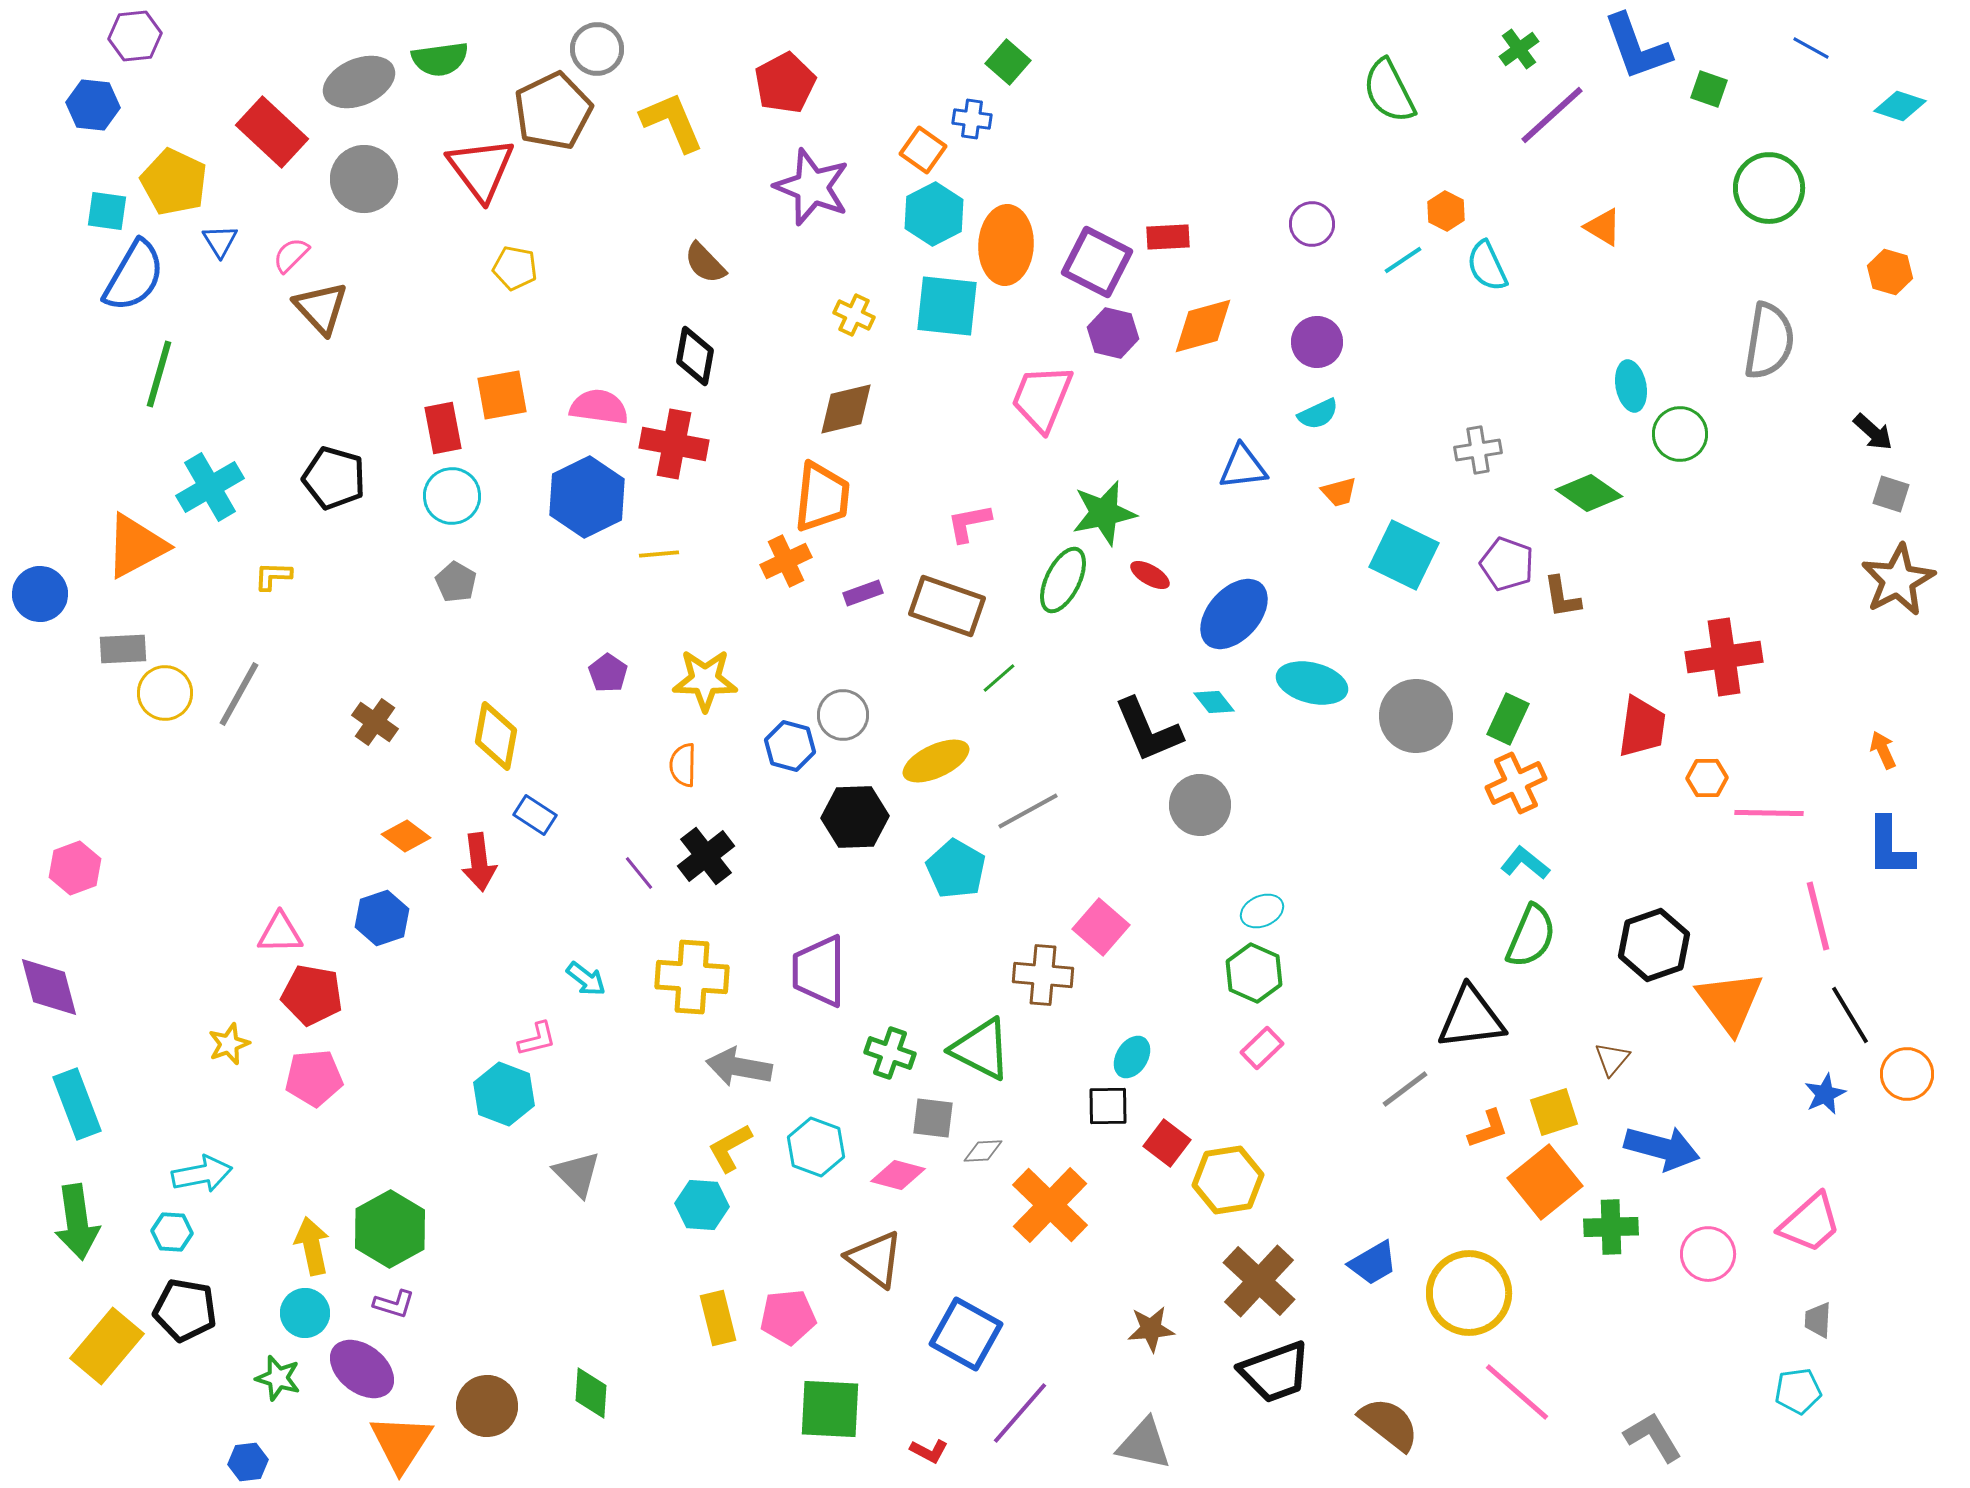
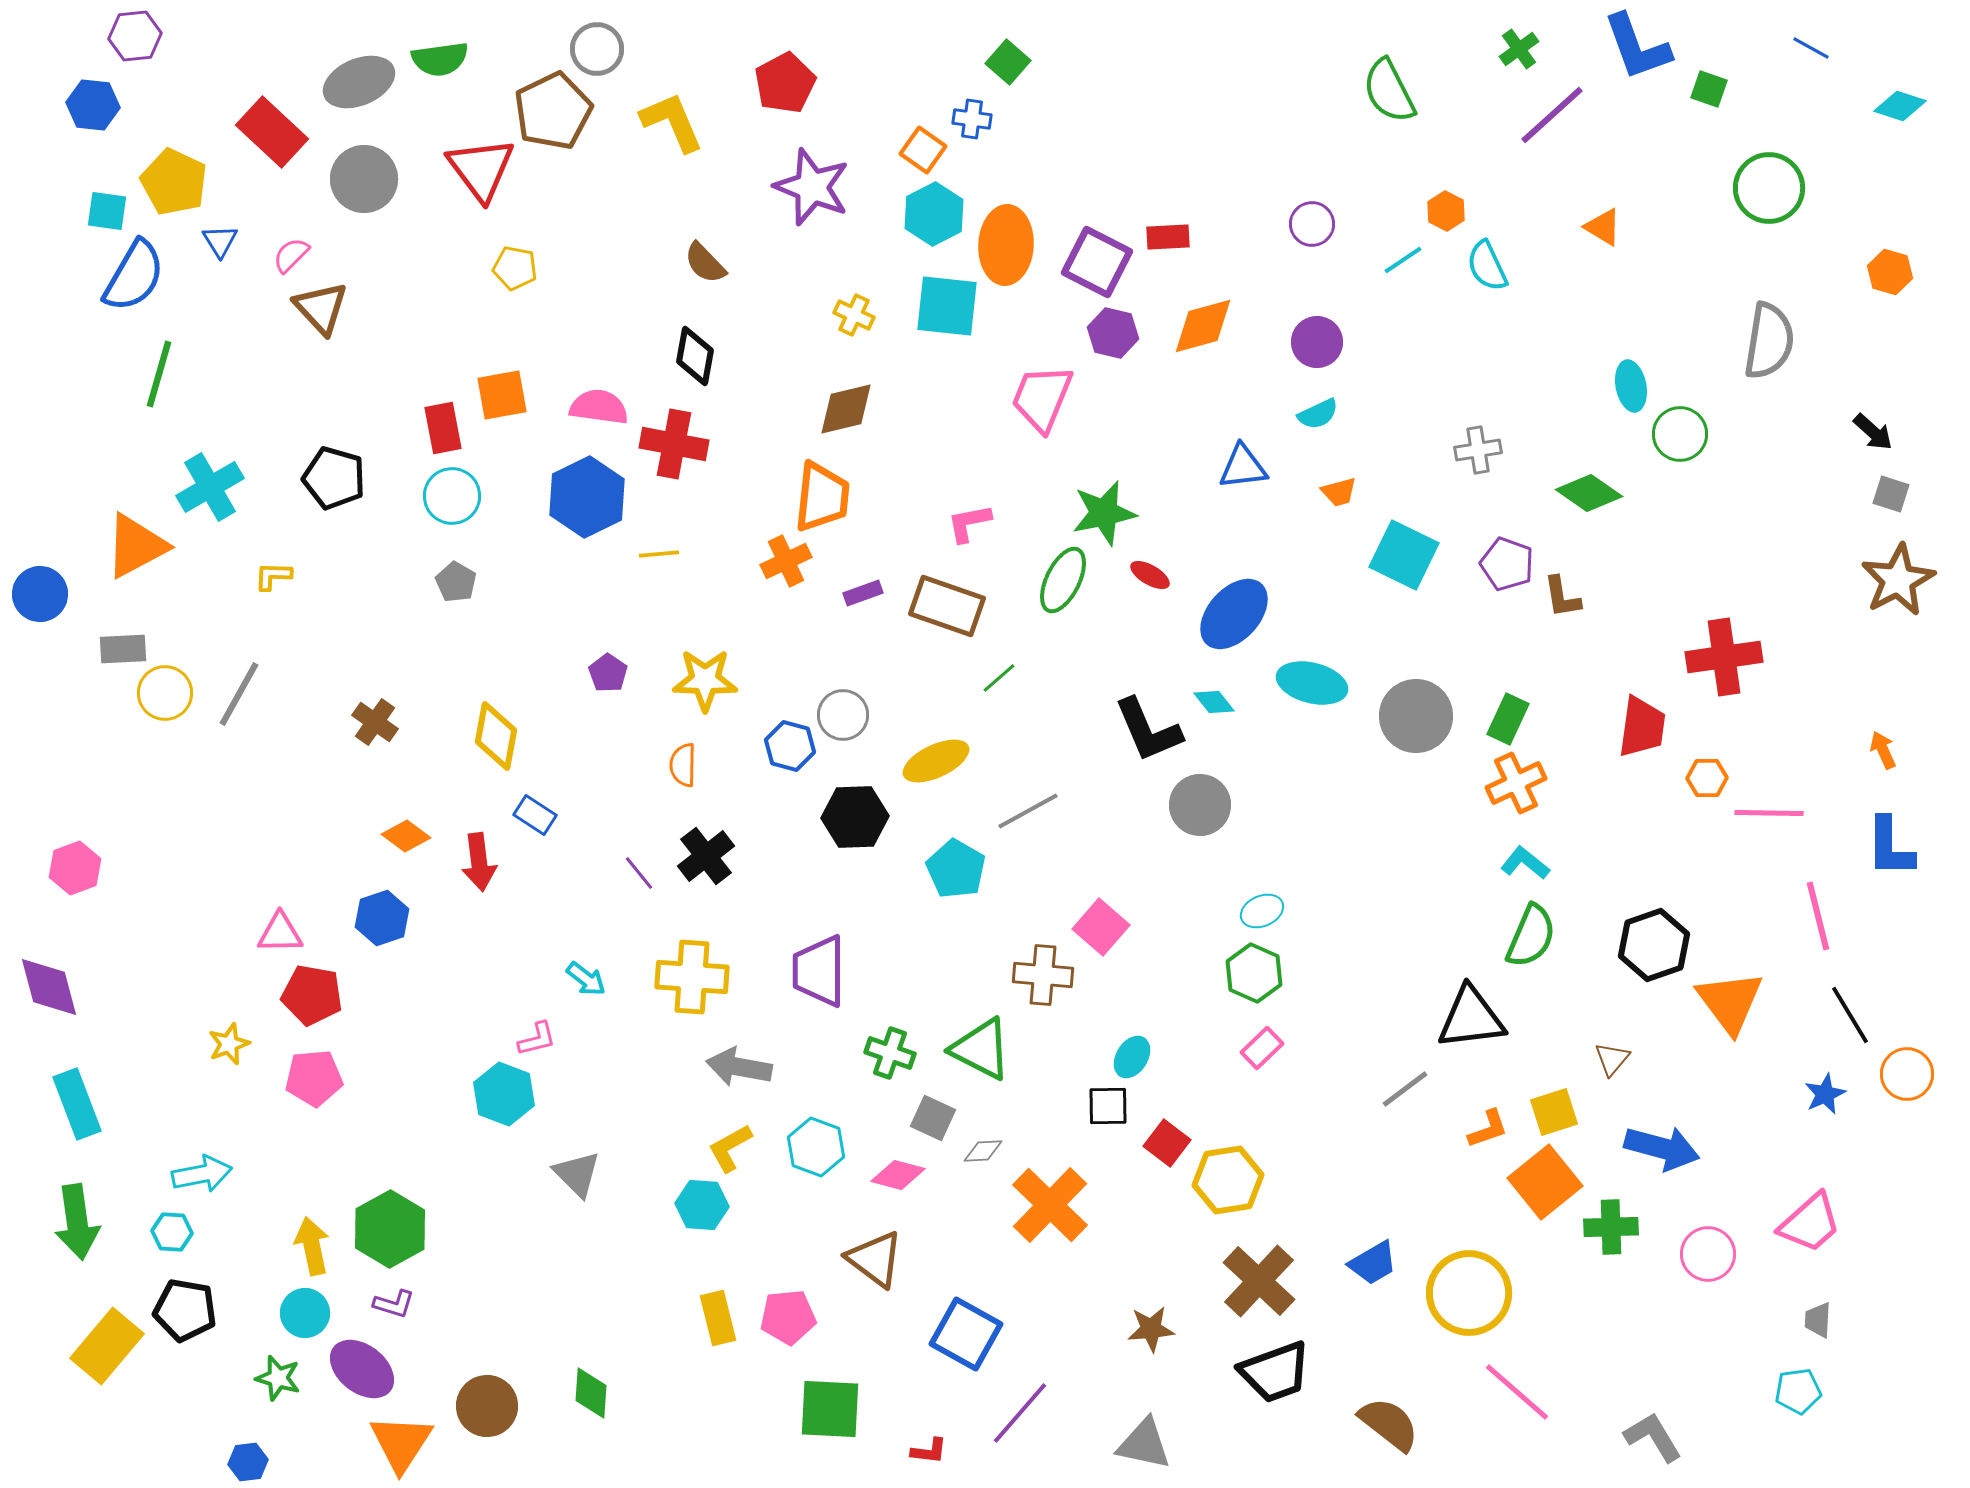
gray square at (933, 1118): rotated 18 degrees clockwise
red L-shape at (929, 1451): rotated 21 degrees counterclockwise
